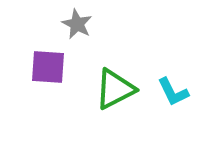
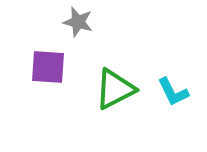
gray star: moved 1 px right, 2 px up; rotated 12 degrees counterclockwise
